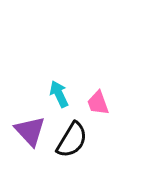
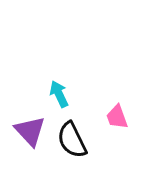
pink trapezoid: moved 19 px right, 14 px down
black semicircle: rotated 123 degrees clockwise
